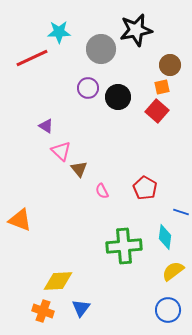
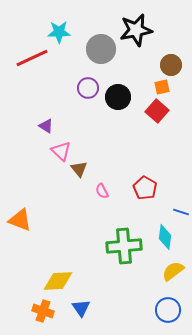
brown circle: moved 1 px right
blue triangle: rotated 12 degrees counterclockwise
